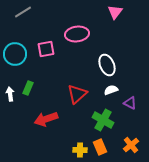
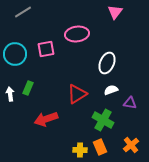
white ellipse: moved 2 px up; rotated 45 degrees clockwise
red triangle: rotated 10 degrees clockwise
purple triangle: rotated 16 degrees counterclockwise
